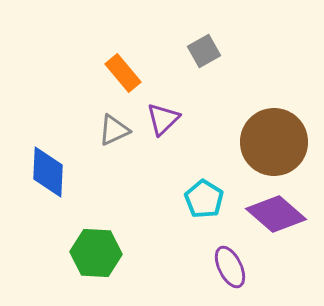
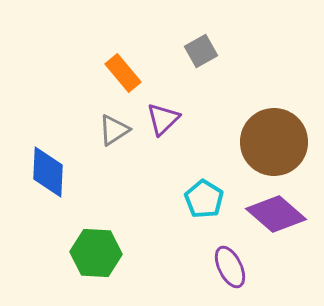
gray square: moved 3 px left
gray triangle: rotated 8 degrees counterclockwise
